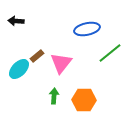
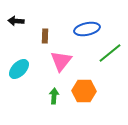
brown rectangle: moved 8 px right, 20 px up; rotated 48 degrees counterclockwise
pink triangle: moved 2 px up
orange hexagon: moved 9 px up
